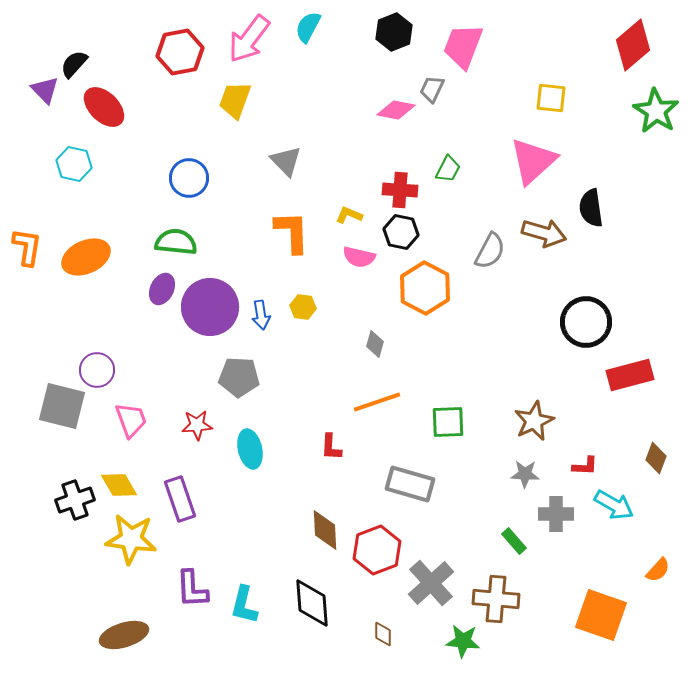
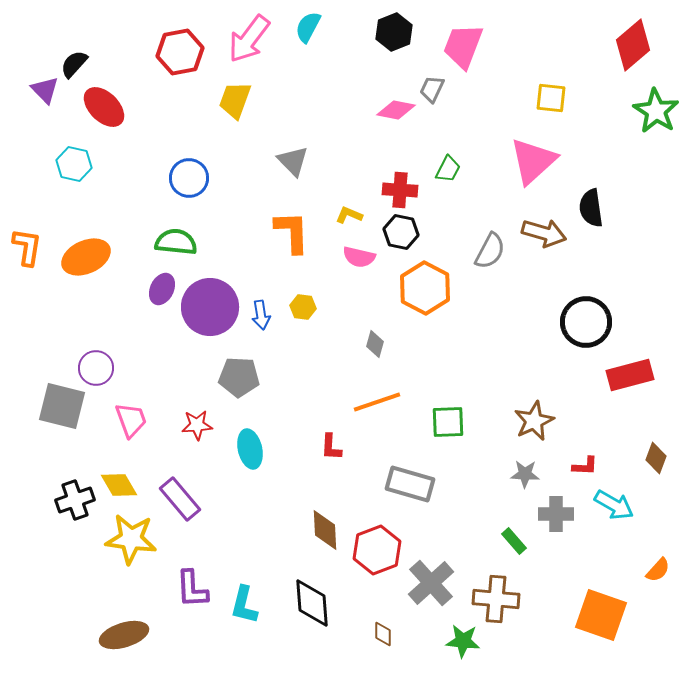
gray triangle at (286, 161): moved 7 px right
purple circle at (97, 370): moved 1 px left, 2 px up
purple rectangle at (180, 499): rotated 21 degrees counterclockwise
